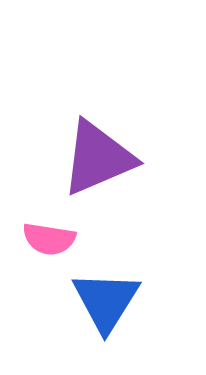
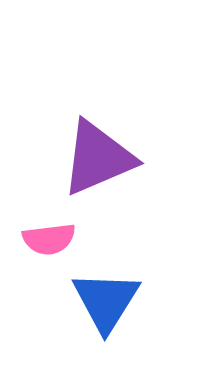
pink semicircle: rotated 16 degrees counterclockwise
